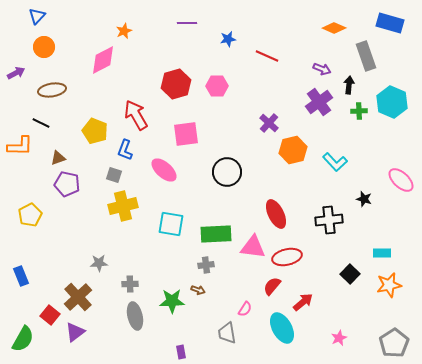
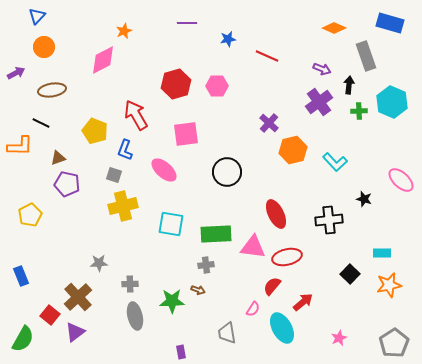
pink semicircle at (245, 309): moved 8 px right
